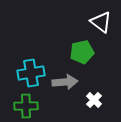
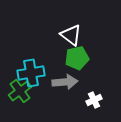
white triangle: moved 30 px left, 13 px down
green pentagon: moved 5 px left, 6 px down
white cross: rotated 21 degrees clockwise
green cross: moved 6 px left, 15 px up; rotated 35 degrees counterclockwise
